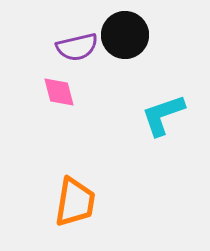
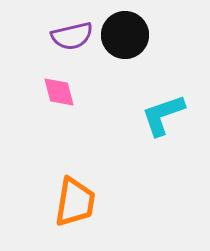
purple semicircle: moved 5 px left, 11 px up
